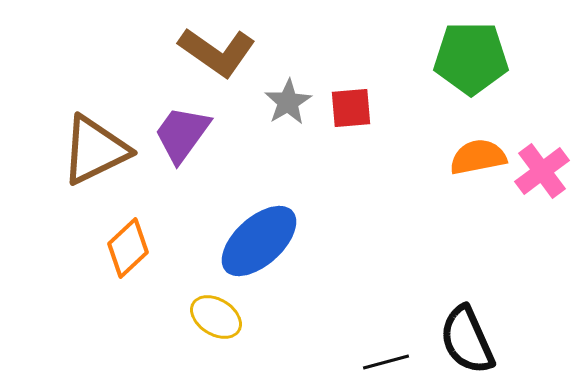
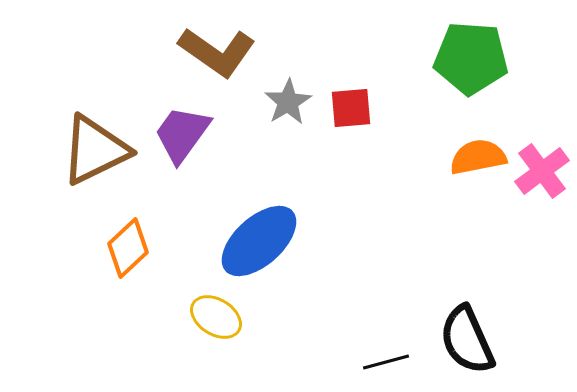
green pentagon: rotated 4 degrees clockwise
